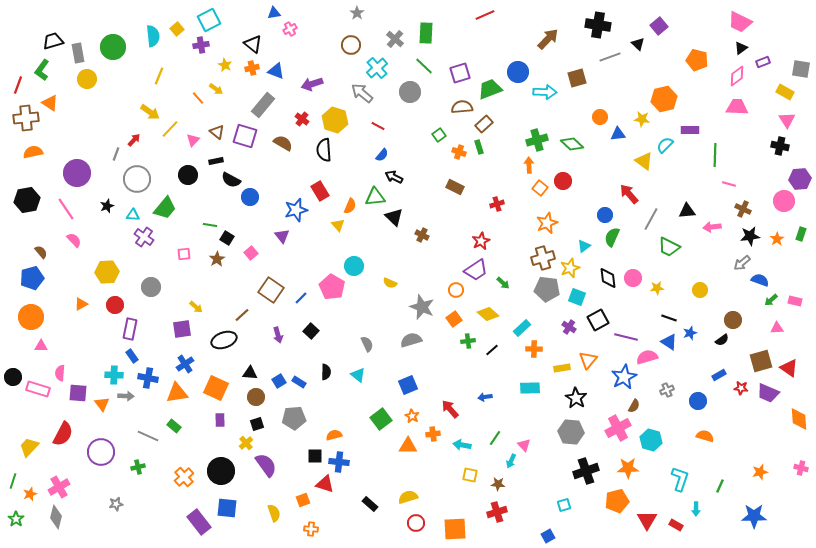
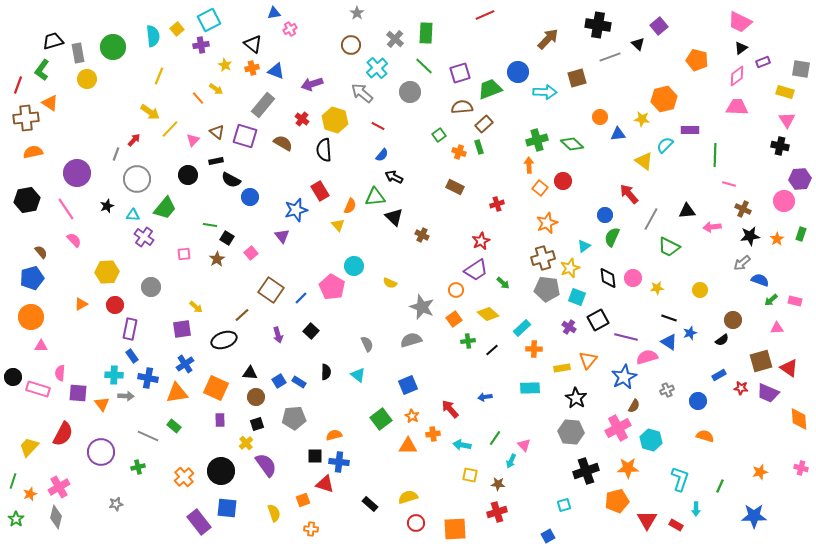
yellow rectangle at (785, 92): rotated 12 degrees counterclockwise
